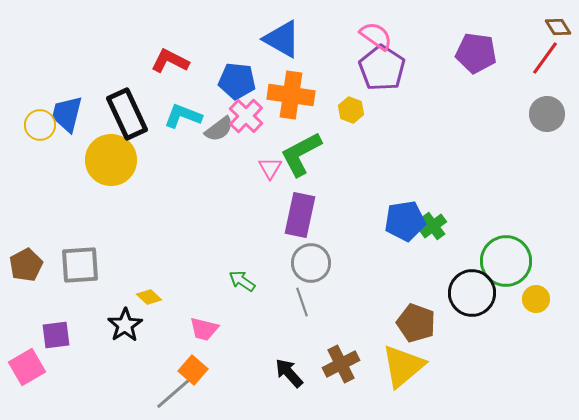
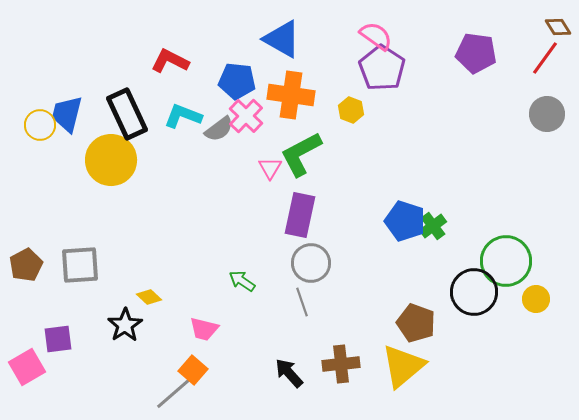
blue pentagon at (405, 221): rotated 27 degrees clockwise
black circle at (472, 293): moved 2 px right, 1 px up
purple square at (56, 335): moved 2 px right, 4 px down
brown cross at (341, 364): rotated 21 degrees clockwise
